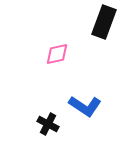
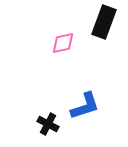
pink diamond: moved 6 px right, 11 px up
blue L-shape: rotated 52 degrees counterclockwise
